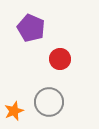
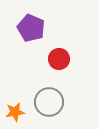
red circle: moved 1 px left
orange star: moved 1 px right, 1 px down; rotated 12 degrees clockwise
